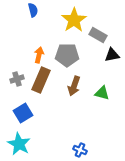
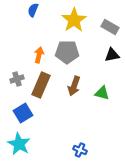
blue semicircle: rotated 144 degrees counterclockwise
gray rectangle: moved 12 px right, 8 px up
gray pentagon: moved 3 px up
brown rectangle: moved 5 px down
